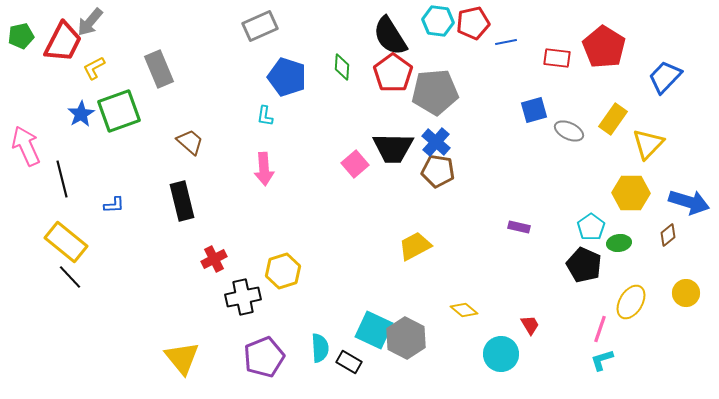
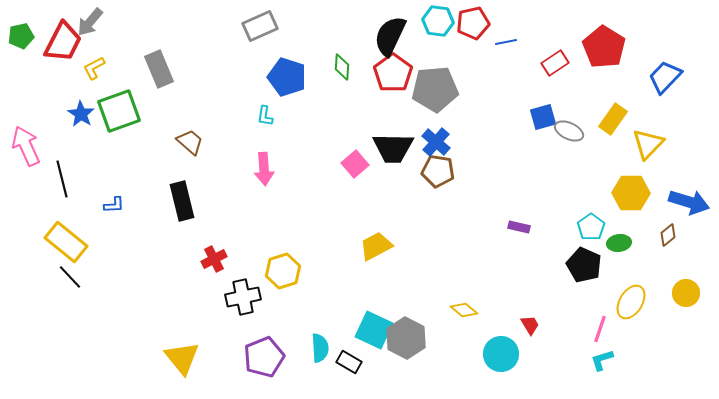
black semicircle at (390, 36): rotated 57 degrees clockwise
red rectangle at (557, 58): moved 2 px left, 5 px down; rotated 40 degrees counterclockwise
gray pentagon at (435, 92): moved 3 px up
blue square at (534, 110): moved 9 px right, 7 px down
blue star at (81, 114): rotated 8 degrees counterclockwise
yellow trapezoid at (415, 246): moved 39 px left
